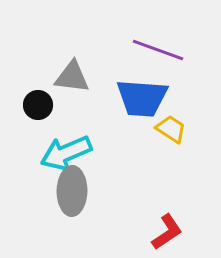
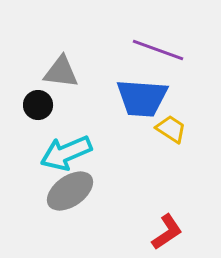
gray triangle: moved 11 px left, 5 px up
gray ellipse: moved 2 px left; rotated 54 degrees clockwise
